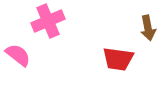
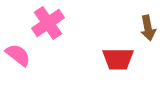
pink cross: moved 2 px down; rotated 12 degrees counterclockwise
red trapezoid: rotated 8 degrees counterclockwise
